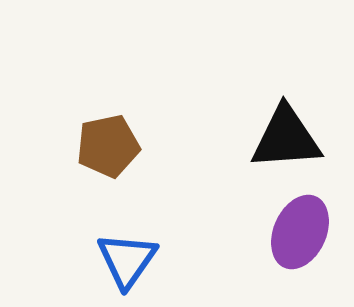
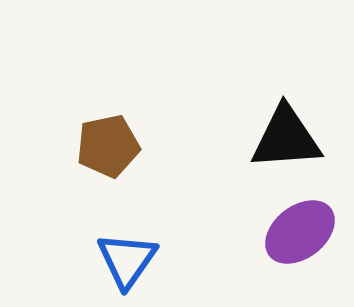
purple ellipse: rotated 28 degrees clockwise
